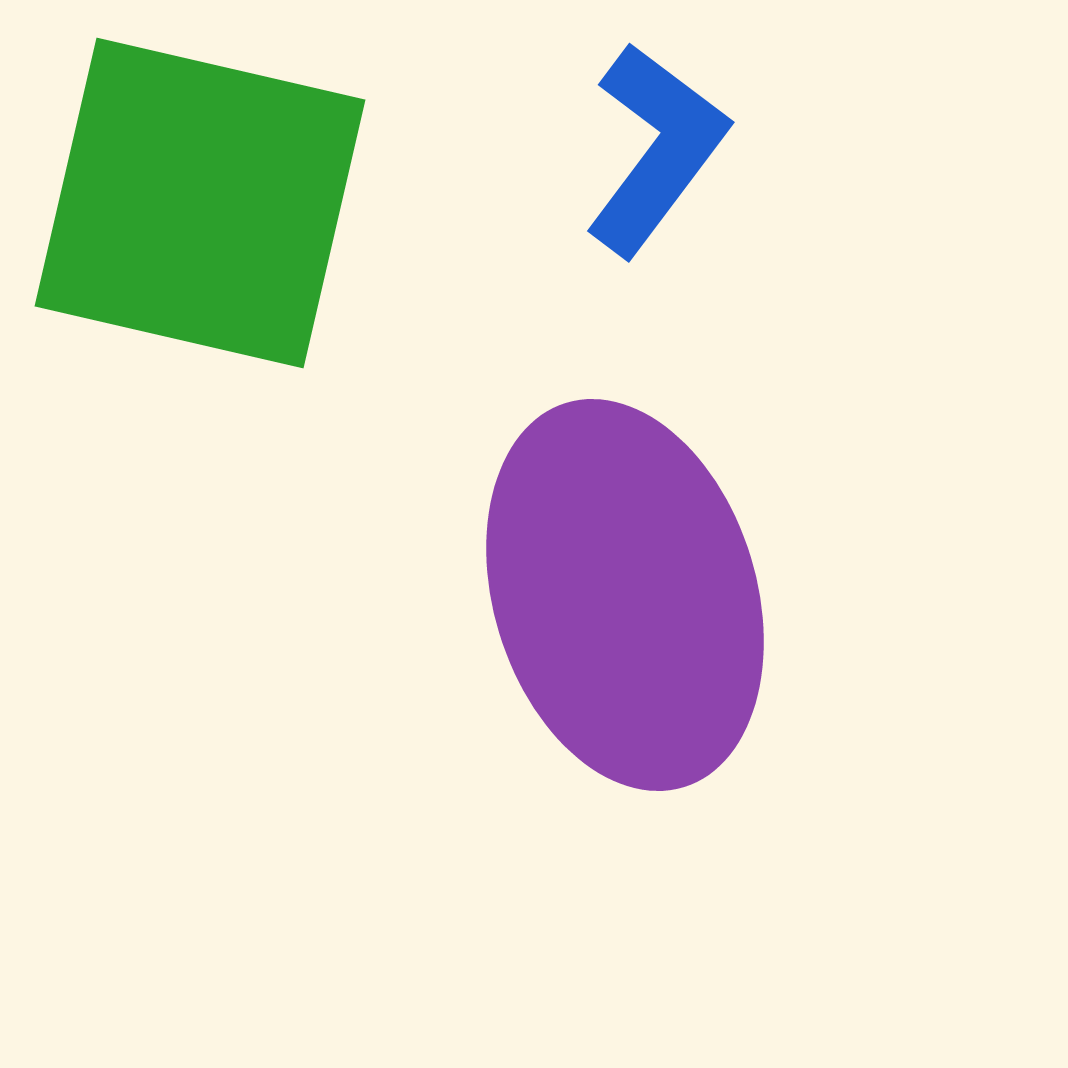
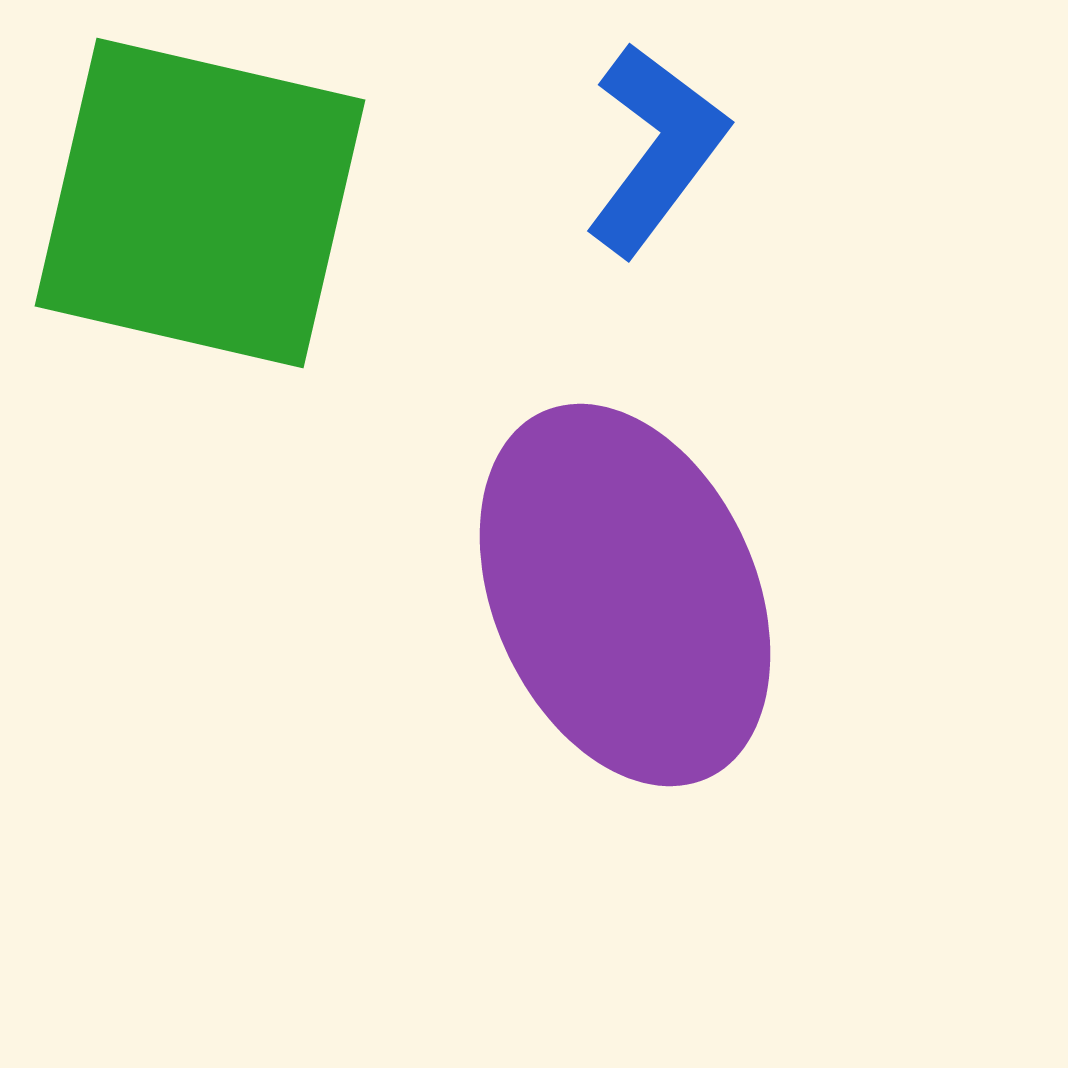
purple ellipse: rotated 7 degrees counterclockwise
